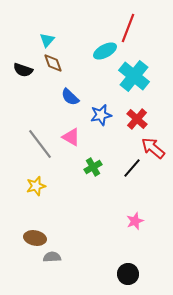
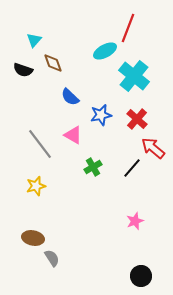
cyan triangle: moved 13 px left
pink triangle: moved 2 px right, 2 px up
brown ellipse: moved 2 px left
gray semicircle: moved 1 px down; rotated 60 degrees clockwise
black circle: moved 13 px right, 2 px down
